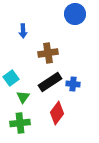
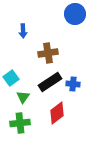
red diamond: rotated 15 degrees clockwise
